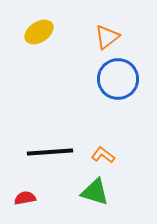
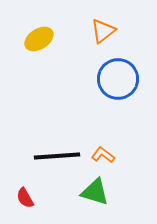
yellow ellipse: moved 7 px down
orange triangle: moved 4 px left, 6 px up
black line: moved 7 px right, 4 px down
red semicircle: rotated 110 degrees counterclockwise
